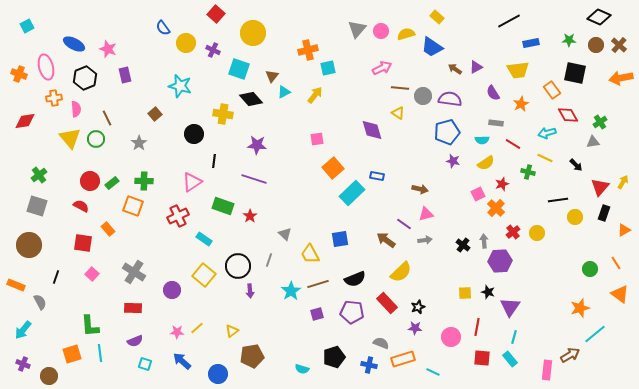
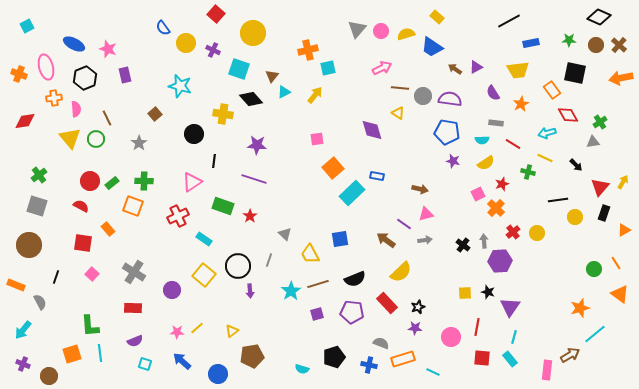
blue pentagon at (447, 132): rotated 25 degrees clockwise
green circle at (590, 269): moved 4 px right
